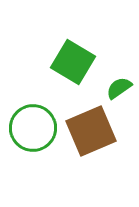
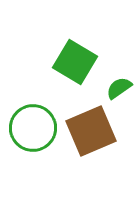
green square: moved 2 px right
